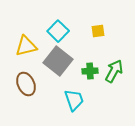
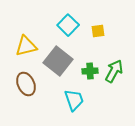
cyan square: moved 10 px right, 6 px up
